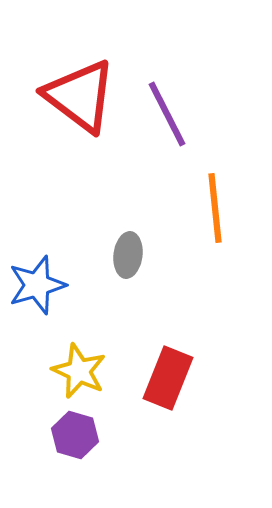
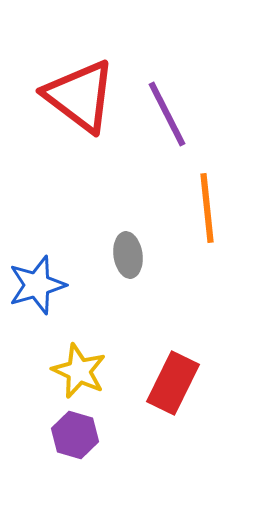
orange line: moved 8 px left
gray ellipse: rotated 15 degrees counterclockwise
red rectangle: moved 5 px right, 5 px down; rotated 4 degrees clockwise
